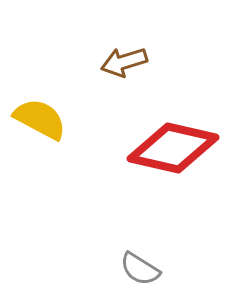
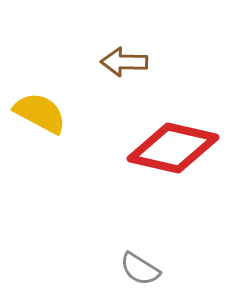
brown arrow: rotated 18 degrees clockwise
yellow semicircle: moved 6 px up
